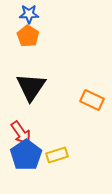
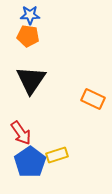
blue star: moved 1 px right, 1 px down
orange pentagon: rotated 25 degrees counterclockwise
black triangle: moved 7 px up
orange rectangle: moved 1 px right, 1 px up
blue pentagon: moved 4 px right, 7 px down
